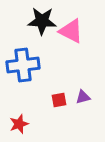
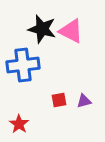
black star: moved 8 px down; rotated 12 degrees clockwise
purple triangle: moved 1 px right, 4 px down
red star: rotated 18 degrees counterclockwise
